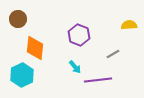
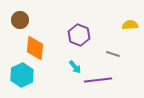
brown circle: moved 2 px right, 1 px down
yellow semicircle: moved 1 px right
gray line: rotated 48 degrees clockwise
